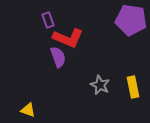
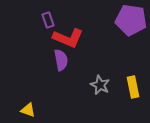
purple semicircle: moved 3 px right, 3 px down; rotated 10 degrees clockwise
